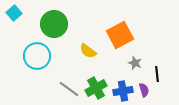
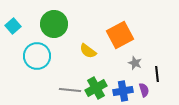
cyan square: moved 1 px left, 13 px down
gray line: moved 1 px right, 1 px down; rotated 30 degrees counterclockwise
